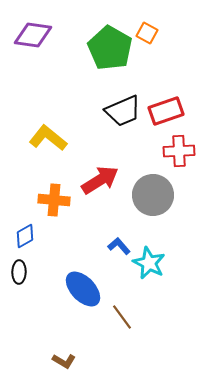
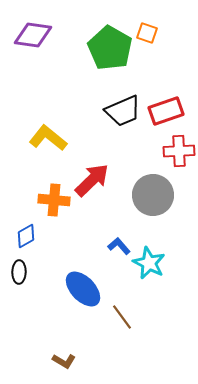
orange square: rotated 10 degrees counterclockwise
red arrow: moved 8 px left; rotated 12 degrees counterclockwise
blue diamond: moved 1 px right
